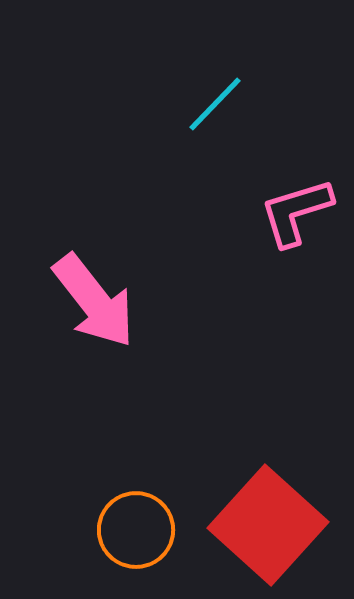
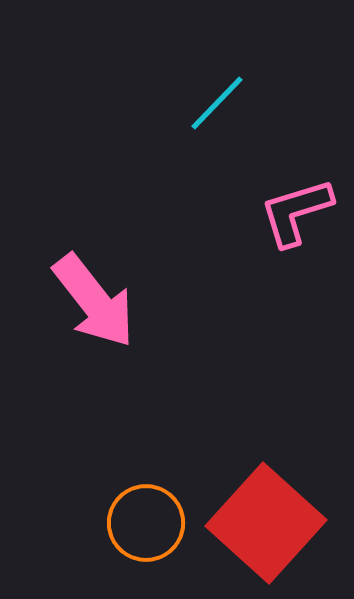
cyan line: moved 2 px right, 1 px up
red square: moved 2 px left, 2 px up
orange circle: moved 10 px right, 7 px up
